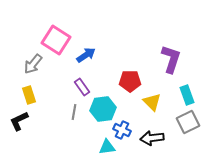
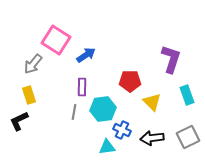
purple rectangle: rotated 36 degrees clockwise
gray square: moved 15 px down
